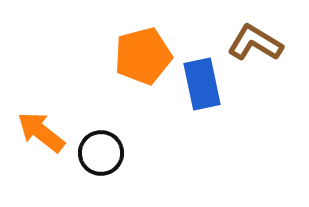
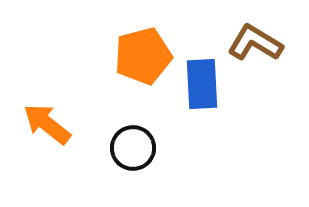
blue rectangle: rotated 9 degrees clockwise
orange arrow: moved 6 px right, 8 px up
black circle: moved 32 px right, 5 px up
